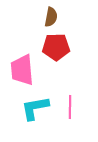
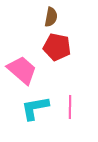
red pentagon: moved 1 px right; rotated 12 degrees clockwise
pink trapezoid: rotated 136 degrees clockwise
